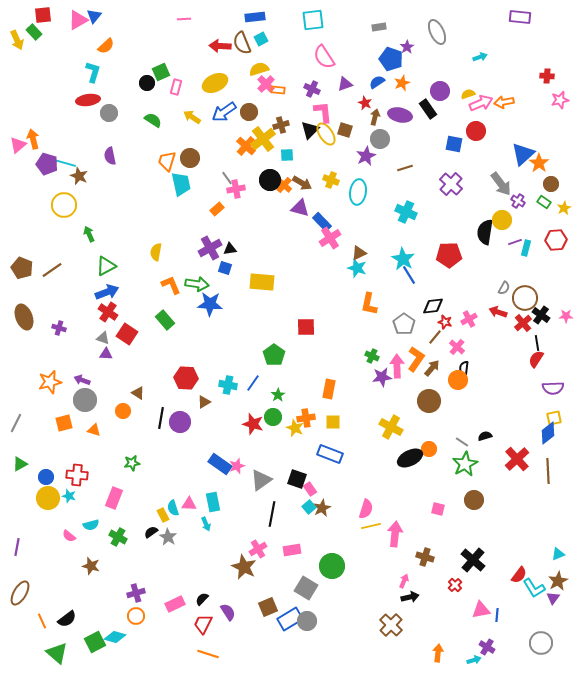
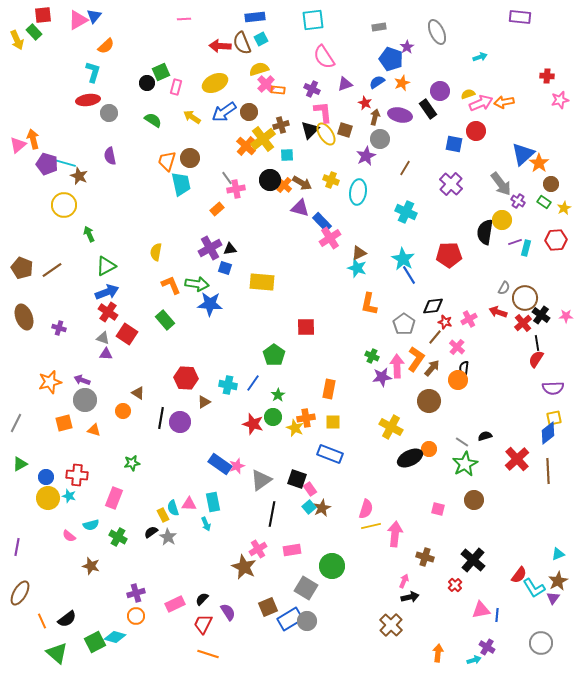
brown line at (405, 168): rotated 42 degrees counterclockwise
